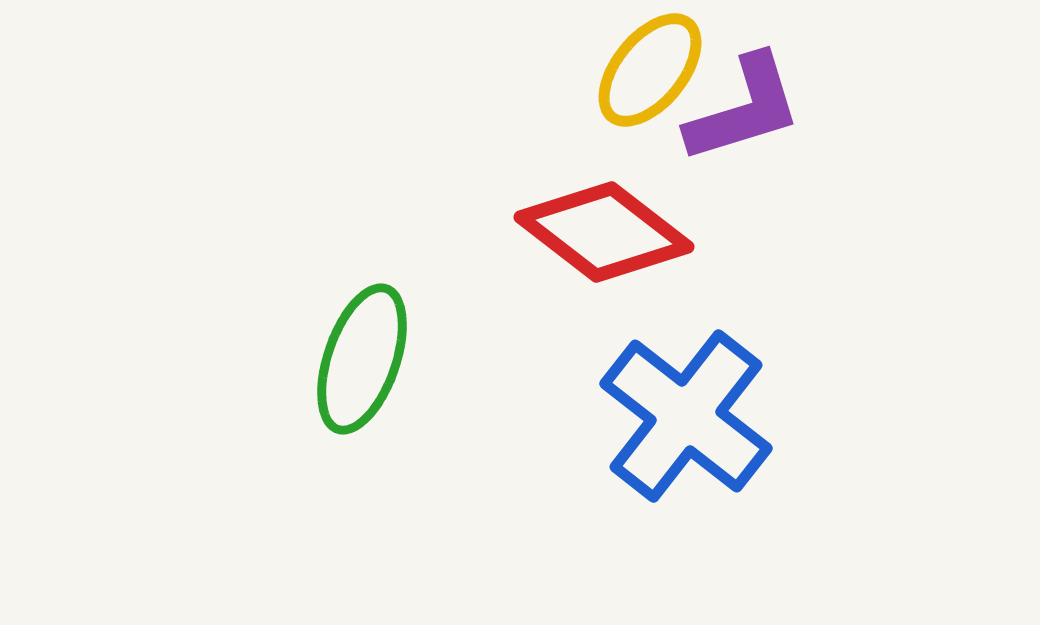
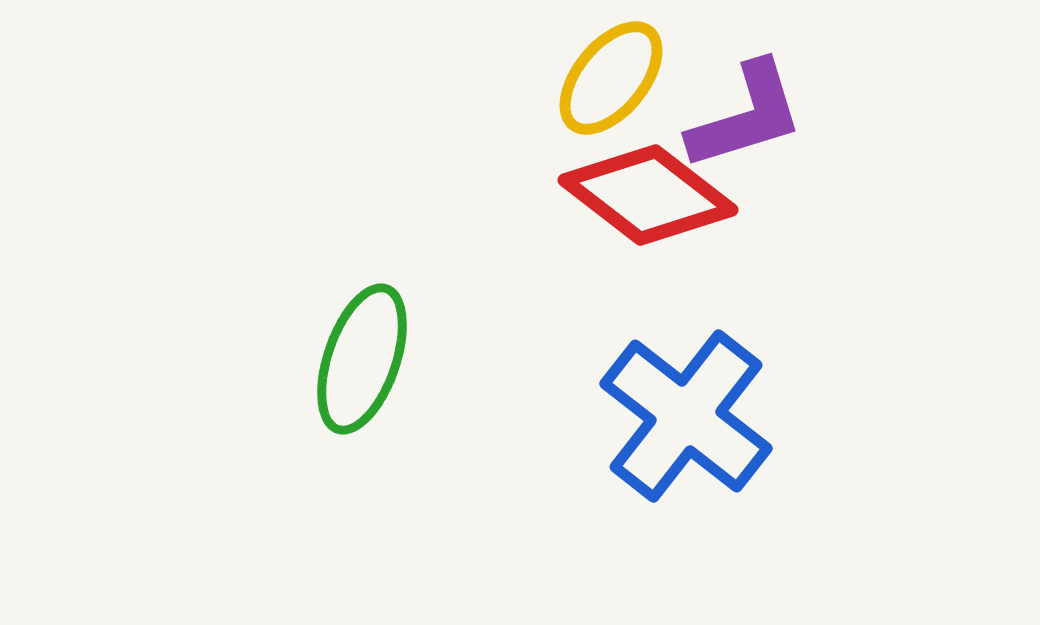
yellow ellipse: moved 39 px left, 8 px down
purple L-shape: moved 2 px right, 7 px down
red diamond: moved 44 px right, 37 px up
